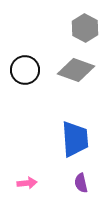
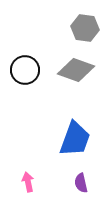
gray hexagon: rotated 20 degrees counterclockwise
blue trapezoid: rotated 24 degrees clockwise
pink arrow: moved 1 px right, 1 px up; rotated 96 degrees counterclockwise
